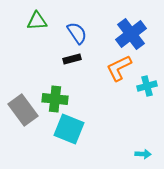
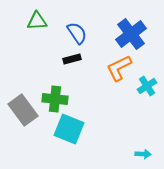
cyan cross: rotated 18 degrees counterclockwise
